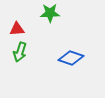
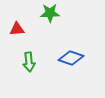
green arrow: moved 9 px right, 10 px down; rotated 24 degrees counterclockwise
